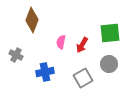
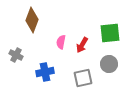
gray square: rotated 18 degrees clockwise
